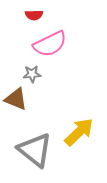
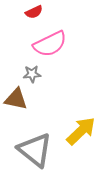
red semicircle: moved 3 px up; rotated 24 degrees counterclockwise
brown triangle: rotated 10 degrees counterclockwise
yellow arrow: moved 2 px right, 1 px up
